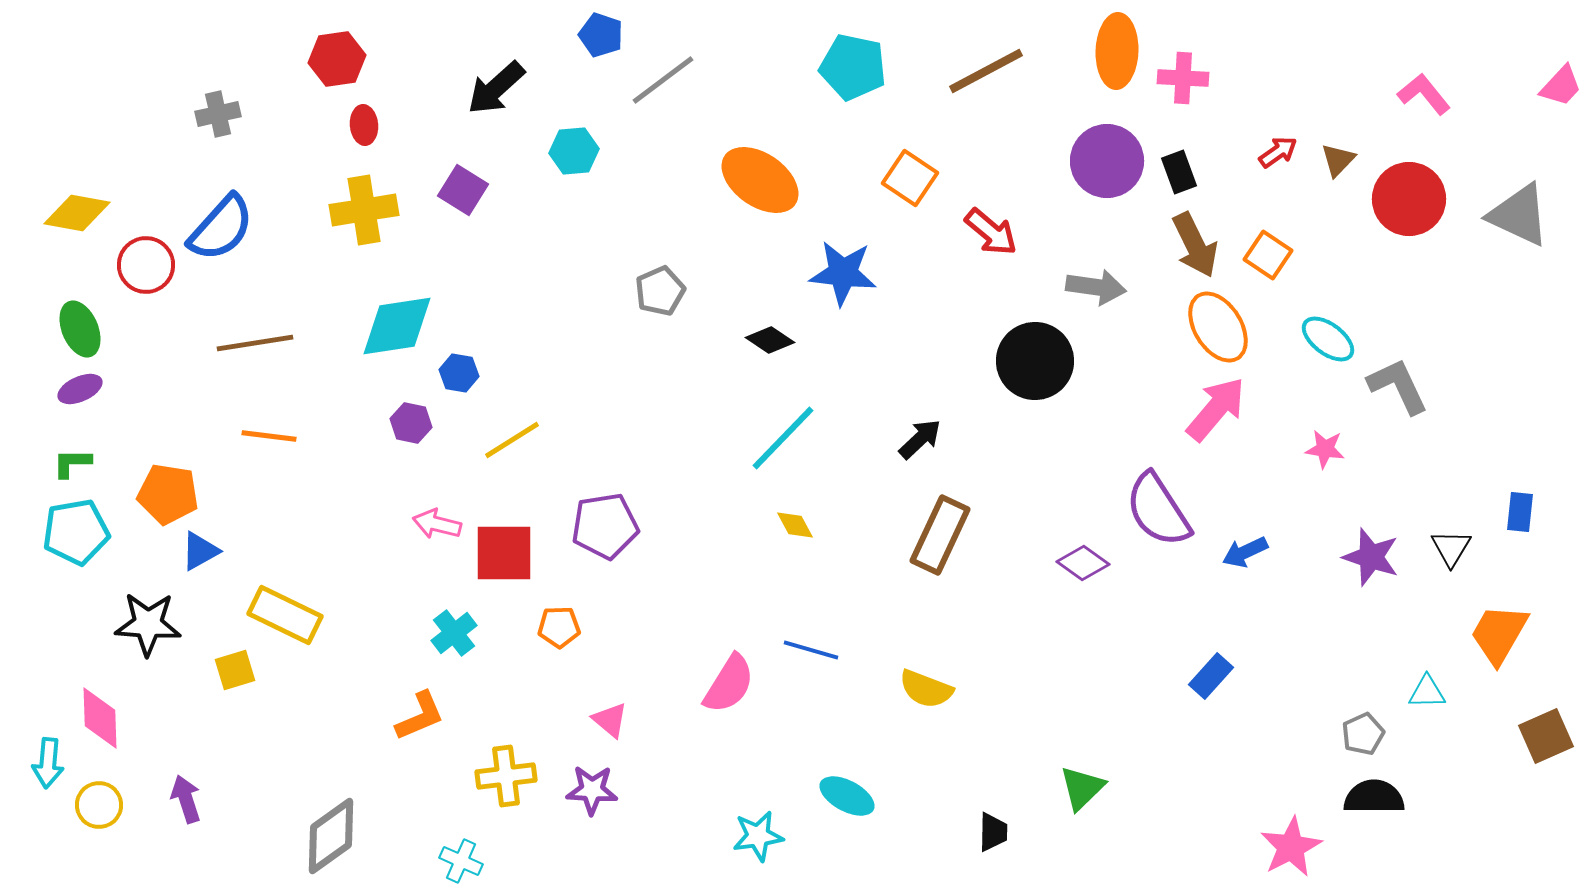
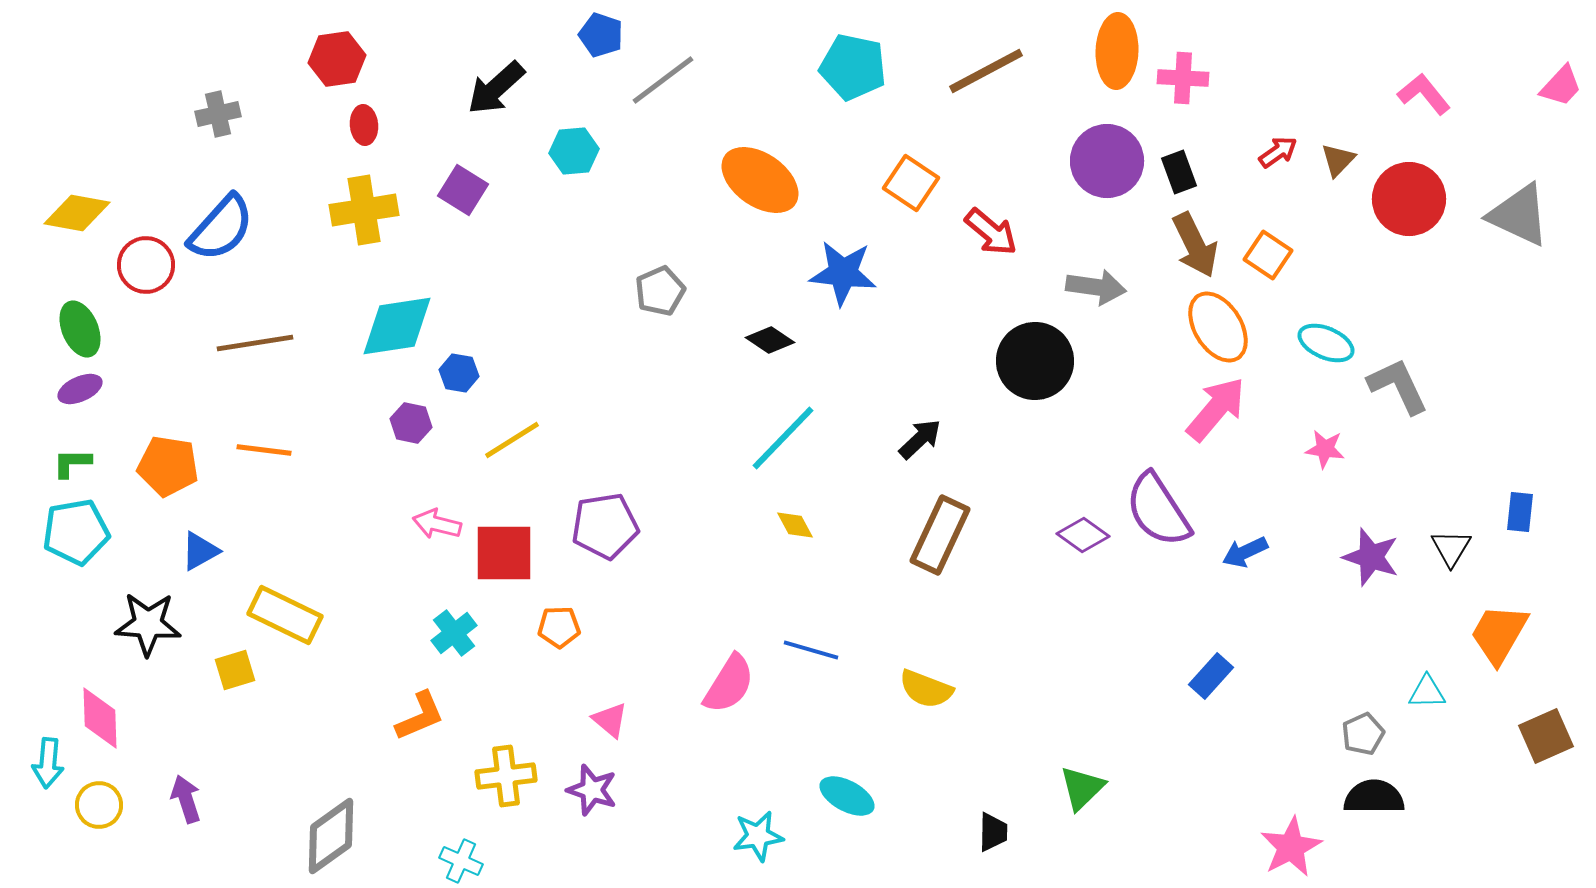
orange square at (910, 178): moved 1 px right, 5 px down
cyan ellipse at (1328, 339): moved 2 px left, 4 px down; rotated 14 degrees counterclockwise
orange line at (269, 436): moved 5 px left, 14 px down
orange pentagon at (168, 494): moved 28 px up
purple diamond at (1083, 563): moved 28 px up
purple star at (592, 790): rotated 15 degrees clockwise
